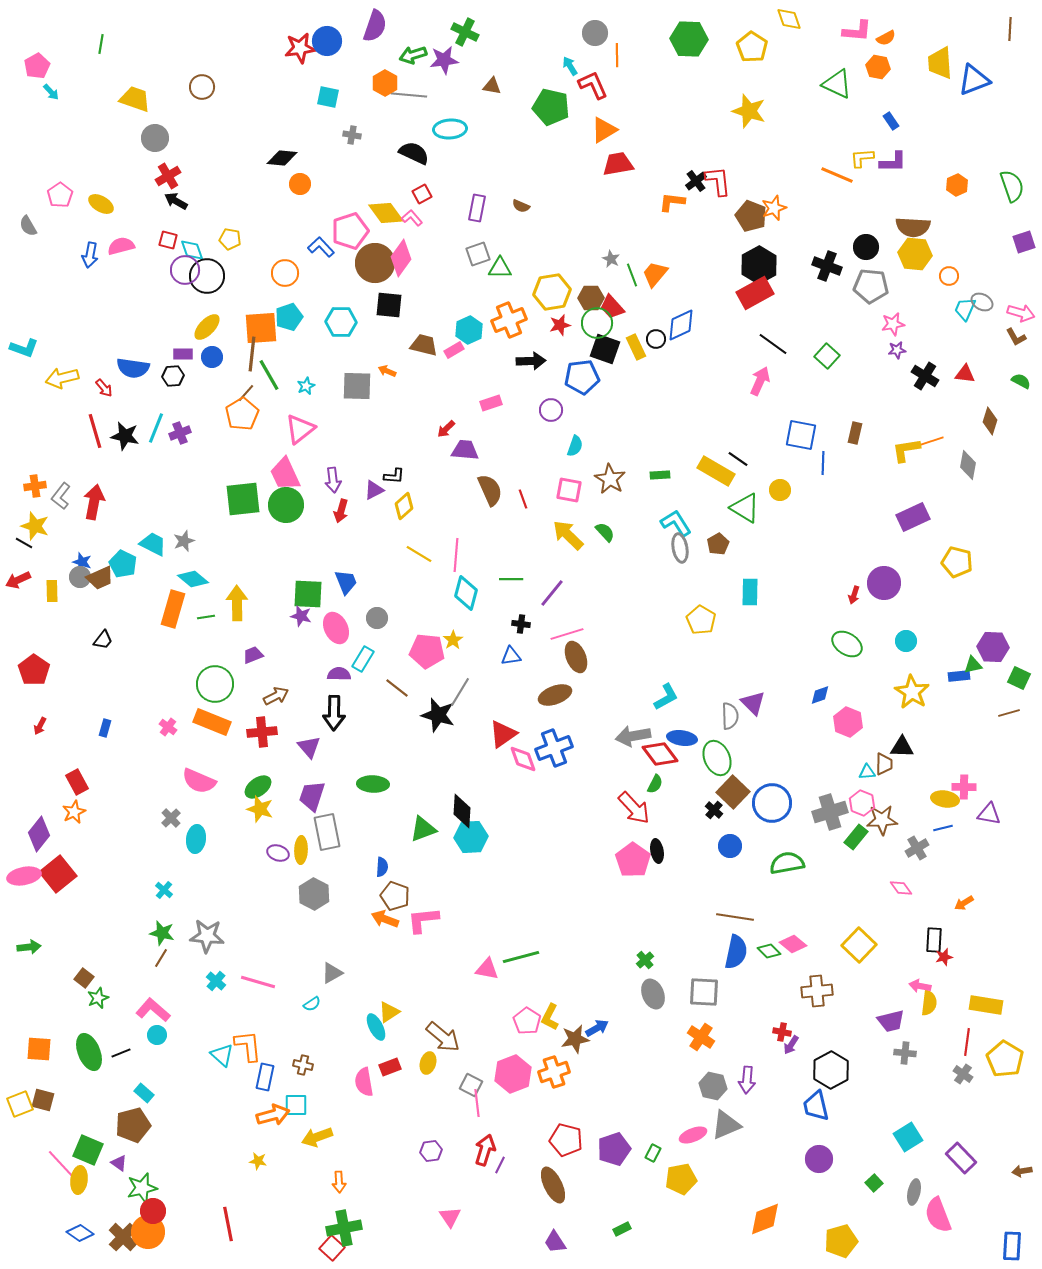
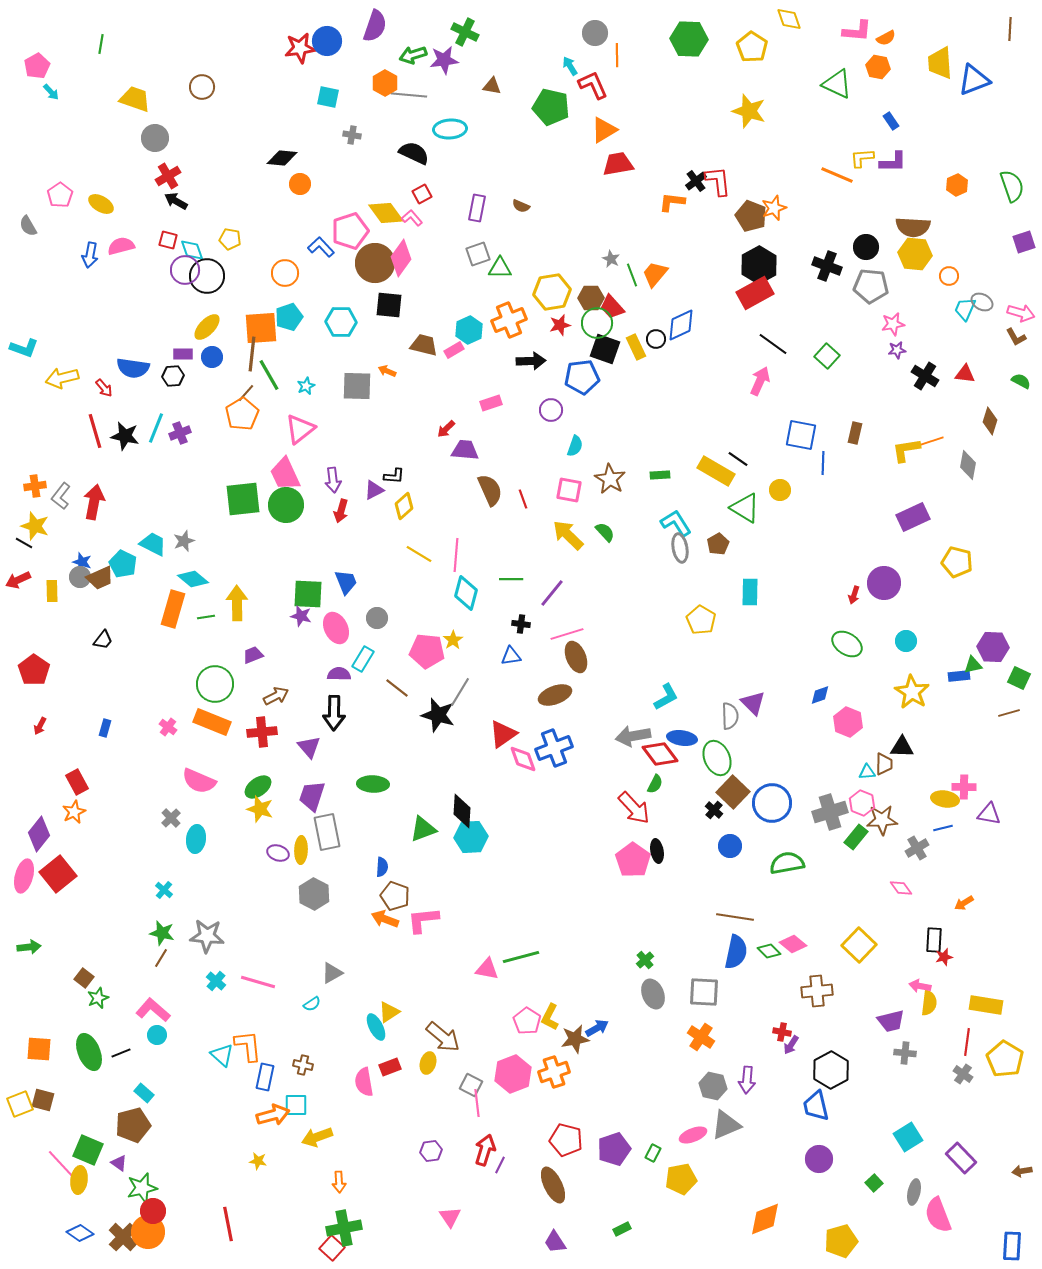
pink ellipse at (24, 876): rotated 64 degrees counterclockwise
